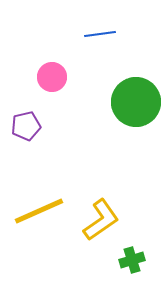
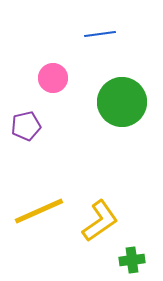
pink circle: moved 1 px right, 1 px down
green circle: moved 14 px left
yellow L-shape: moved 1 px left, 1 px down
green cross: rotated 10 degrees clockwise
